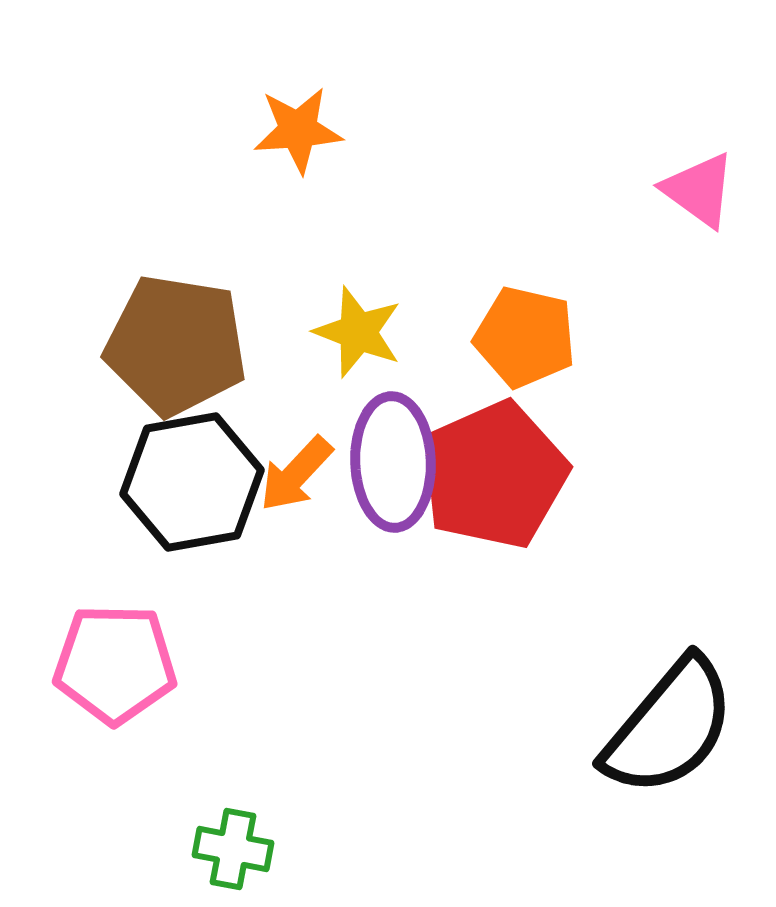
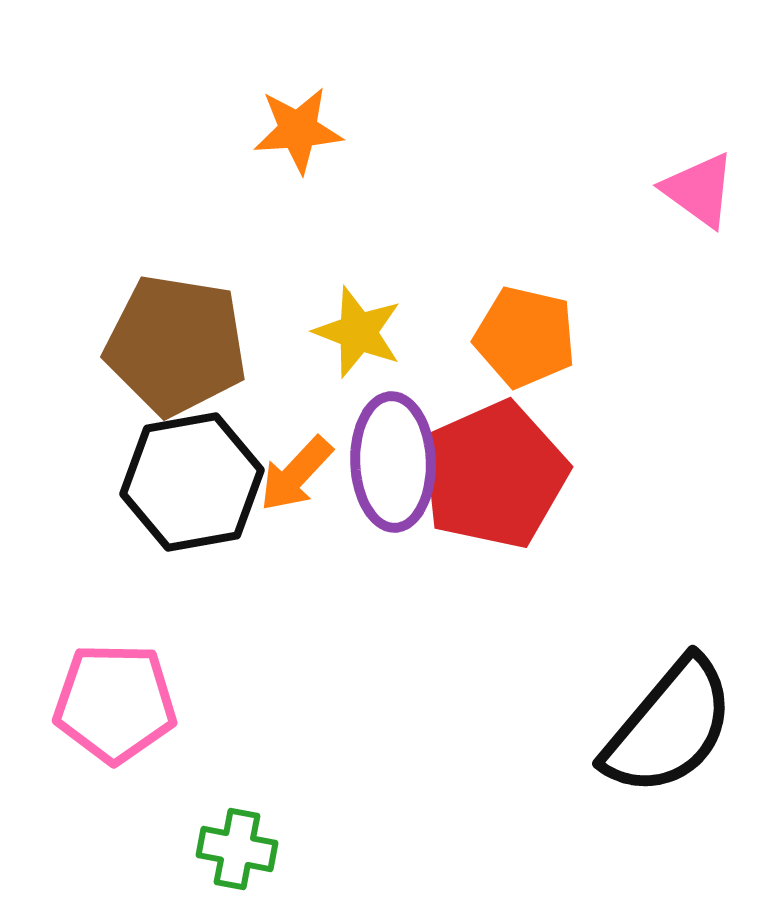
pink pentagon: moved 39 px down
green cross: moved 4 px right
